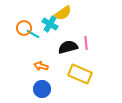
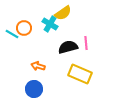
cyan line: moved 21 px left
orange arrow: moved 3 px left
blue circle: moved 8 px left
